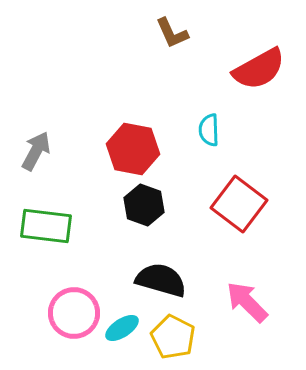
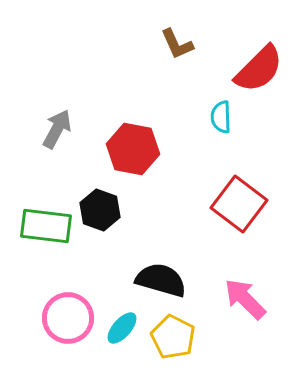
brown L-shape: moved 5 px right, 11 px down
red semicircle: rotated 16 degrees counterclockwise
cyan semicircle: moved 12 px right, 13 px up
gray arrow: moved 21 px right, 22 px up
black hexagon: moved 44 px left, 5 px down
pink arrow: moved 2 px left, 3 px up
pink circle: moved 6 px left, 5 px down
cyan ellipse: rotated 16 degrees counterclockwise
